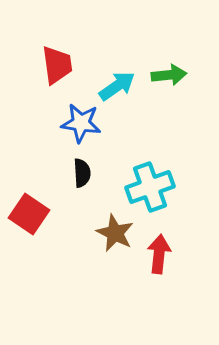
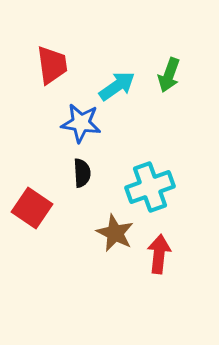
red trapezoid: moved 5 px left
green arrow: rotated 116 degrees clockwise
red square: moved 3 px right, 6 px up
